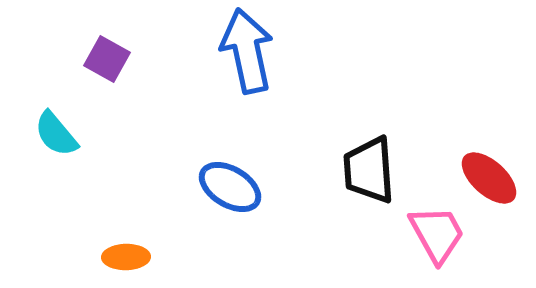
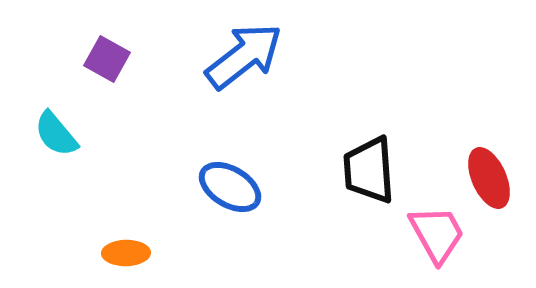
blue arrow: moved 3 px left, 5 px down; rotated 64 degrees clockwise
red ellipse: rotated 24 degrees clockwise
orange ellipse: moved 4 px up
